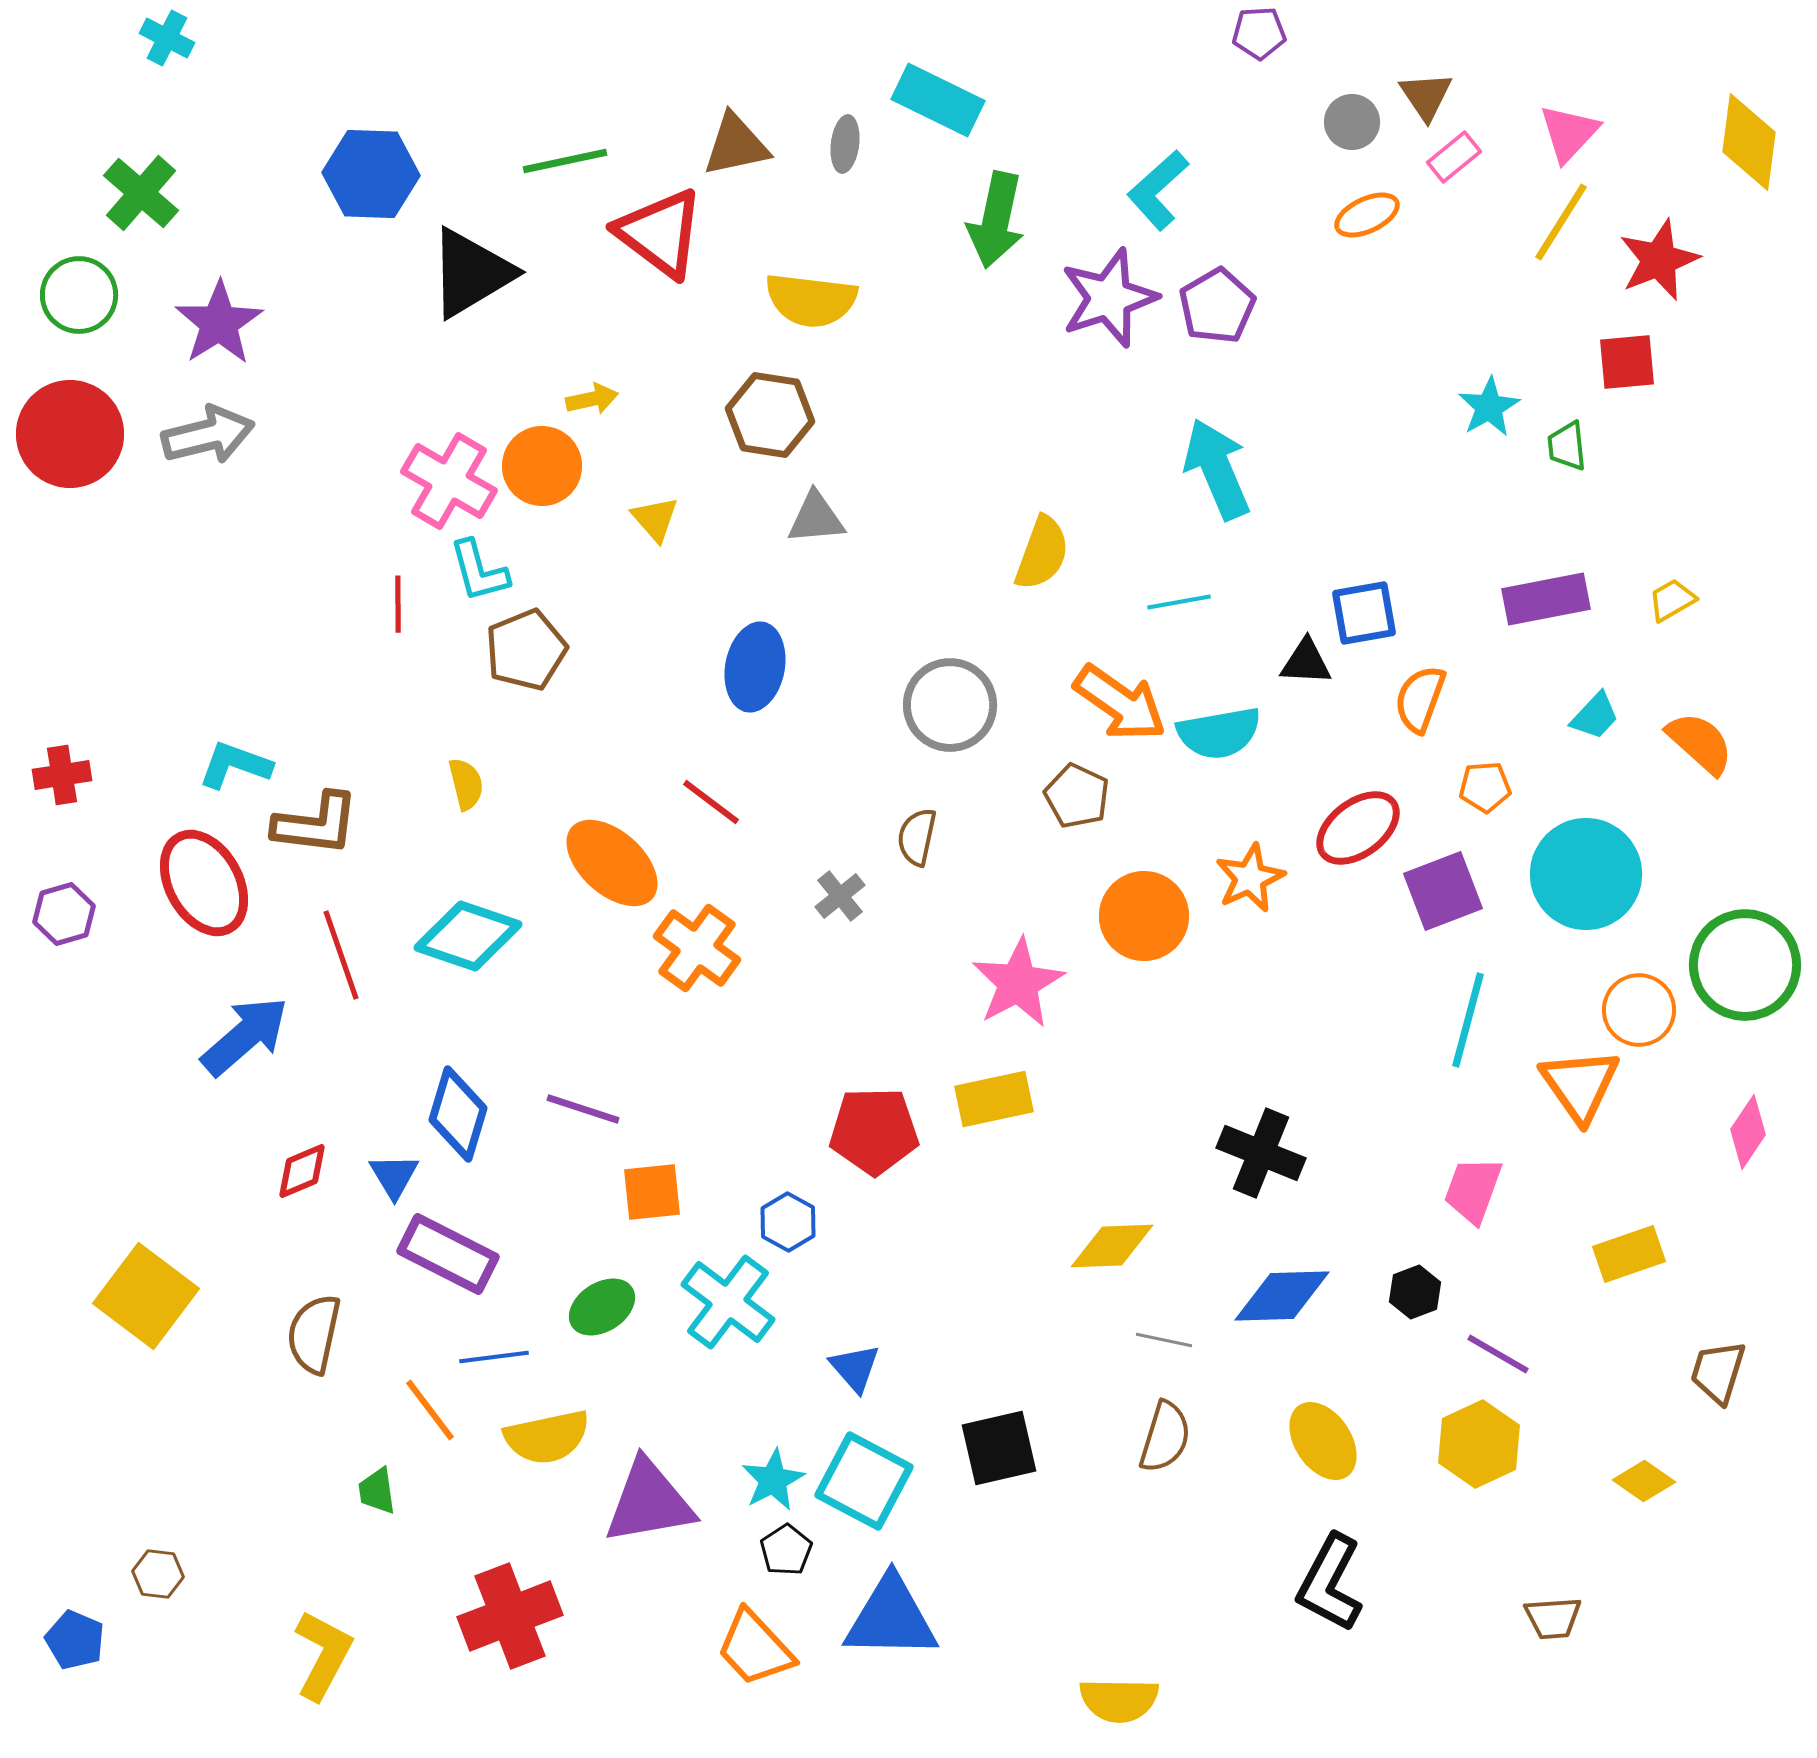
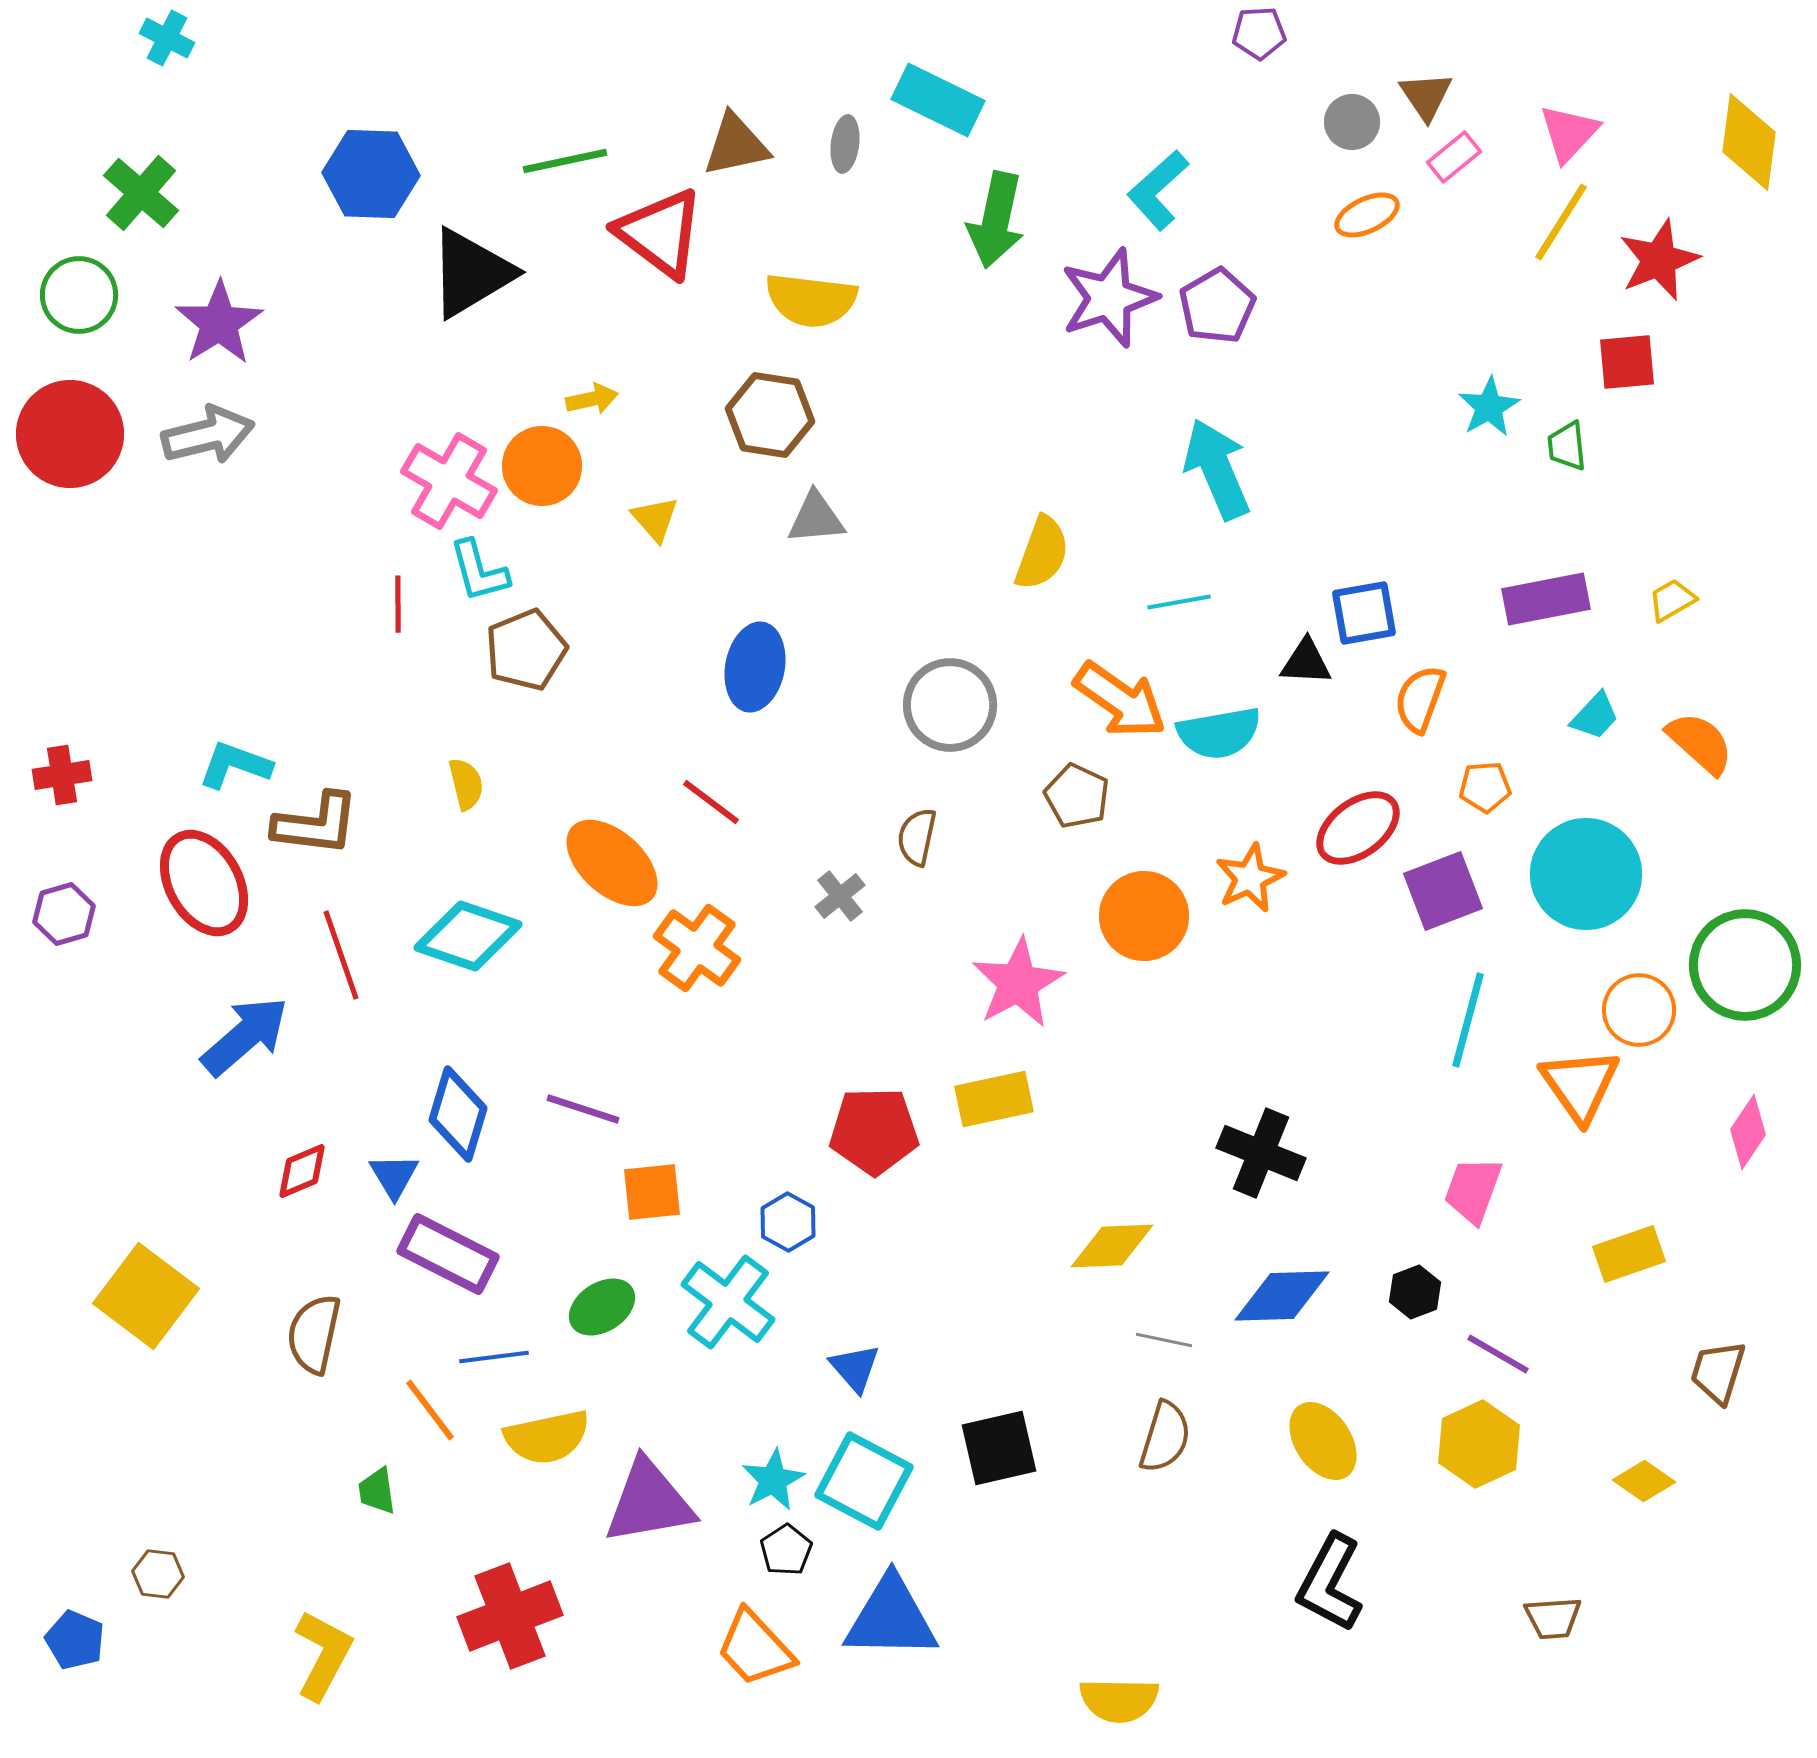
orange arrow at (1120, 703): moved 3 px up
